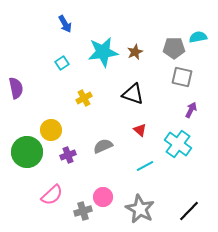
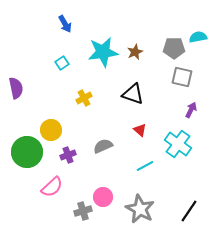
pink semicircle: moved 8 px up
black line: rotated 10 degrees counterclockwise
